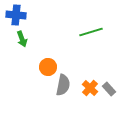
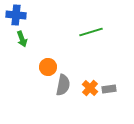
gray rectangle: rotated 56 degrees counterclockwise
